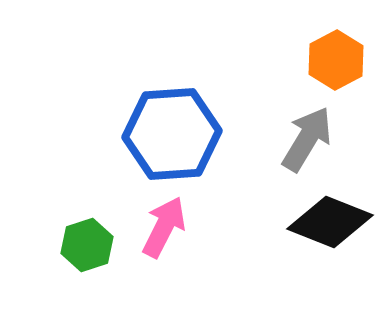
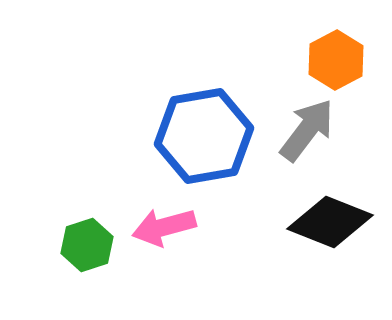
blue hexagon: moved 32 px right, 2 px down; rotated 6 degrees counterclockwise
gray arrow: moved 9 px up; rotated 6 degrees clockwise
pink arrow: rotated 132 degrees counterclockwise
